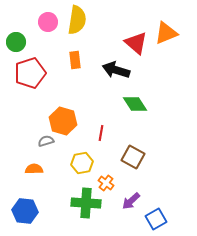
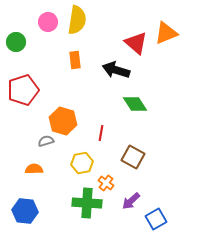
red pentagon: moved 7 px left, 17 px down
green cross: moved 1 px right
